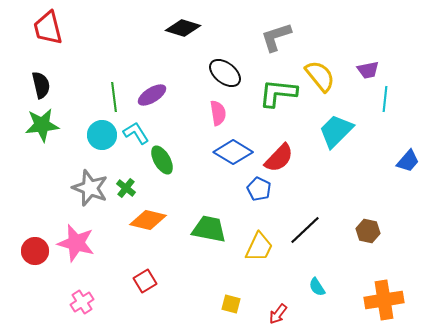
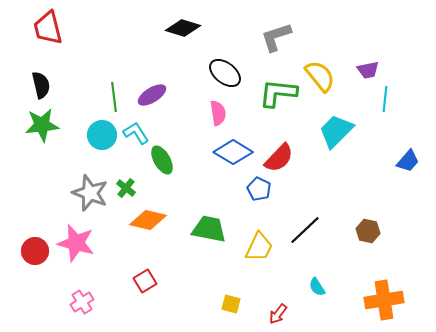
gray star: moved 5 px down
